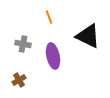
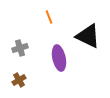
gray cross: moved 3 px left, 4 px down; rotated 28 degrees counterclockwise
purple ellipse: moved 6 px right, 2 px down
